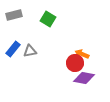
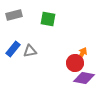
green square: rotated 21 degrees counterclockwise
orange arrow: rotated 96 degrees clockwise
